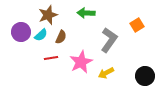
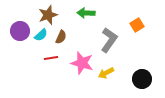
purple circle: moved 1 px left, 1 px up
pink star: moved 1 px right, 1 px down; rotated 30 degrees counterclockwise
black circle: moved 3 px left, 3 px down
